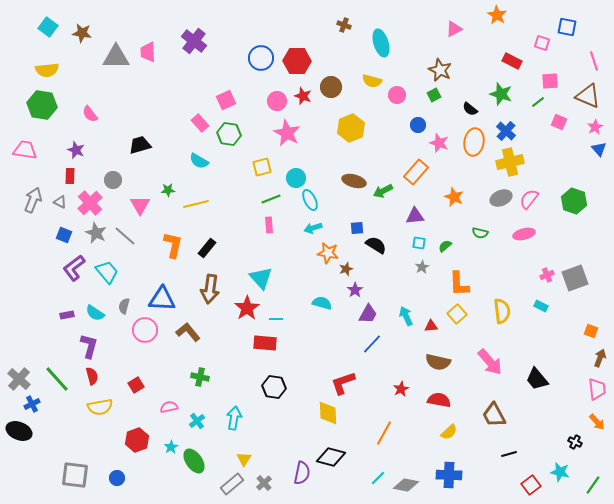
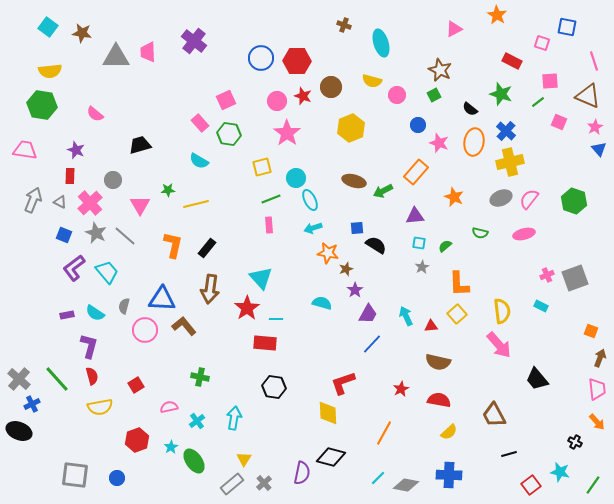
yellow semicircle at (47, 70): moved 3 px right, 1 px down
pink semicircle at (90, 114): moved 5 px right; rotated 12 degrees counterclockwise
pink star at (287, 133): rotated 8 degrees clockwise
brown L-shape at (188, 332): moved 4 px left, 6 px up
pink arrow at (490, 362): moved 9 px right, 17 px up
